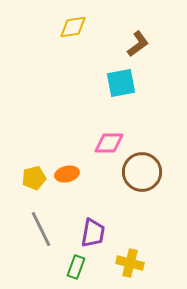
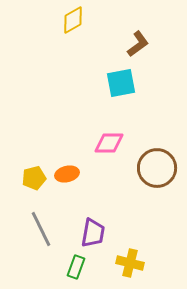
yellow diamond: moved 7 px up; rotated 20 degrees counterclockwise
brown circle: moved 15 px right, 4 px up
